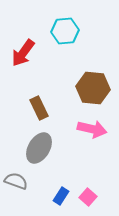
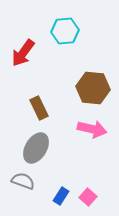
gray ellipse: moved 3 px left
gray semicircle: moved 7 px right
